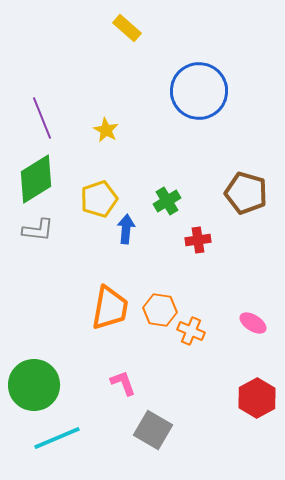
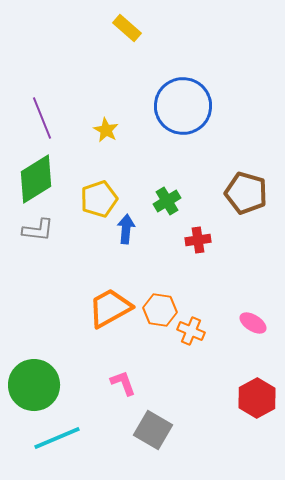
blue circle: moved 16 px left, 15 px down
orange trapezoid: rotated 129 degrees counterclockwise
